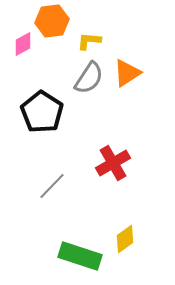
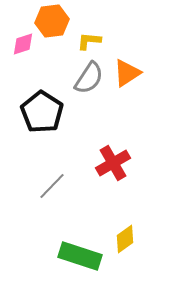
pink diamond: rotated 10 degrees clockwise
